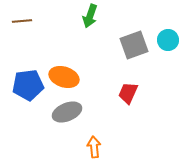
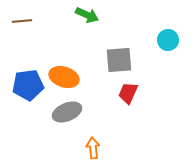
green arrow: moved 3 px left, 1 px up; rotated 85 degrees counterclockwise
gray square: moved 15 px left, 15 px down; rotated 16 degrees clockwise
orange arrow: moved 1 px left, 1 px down
